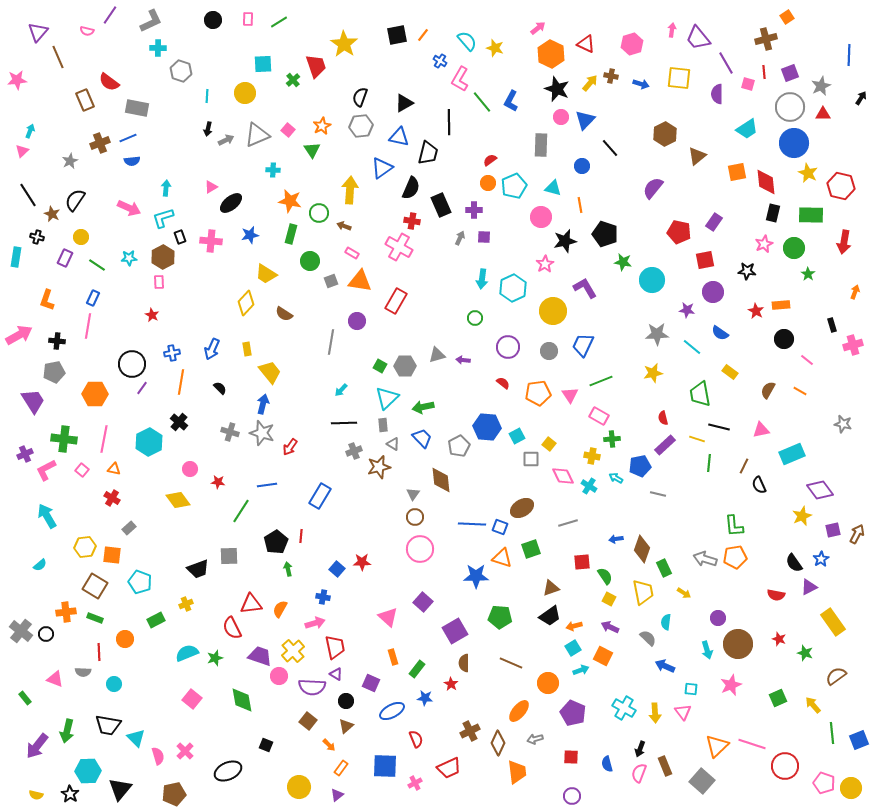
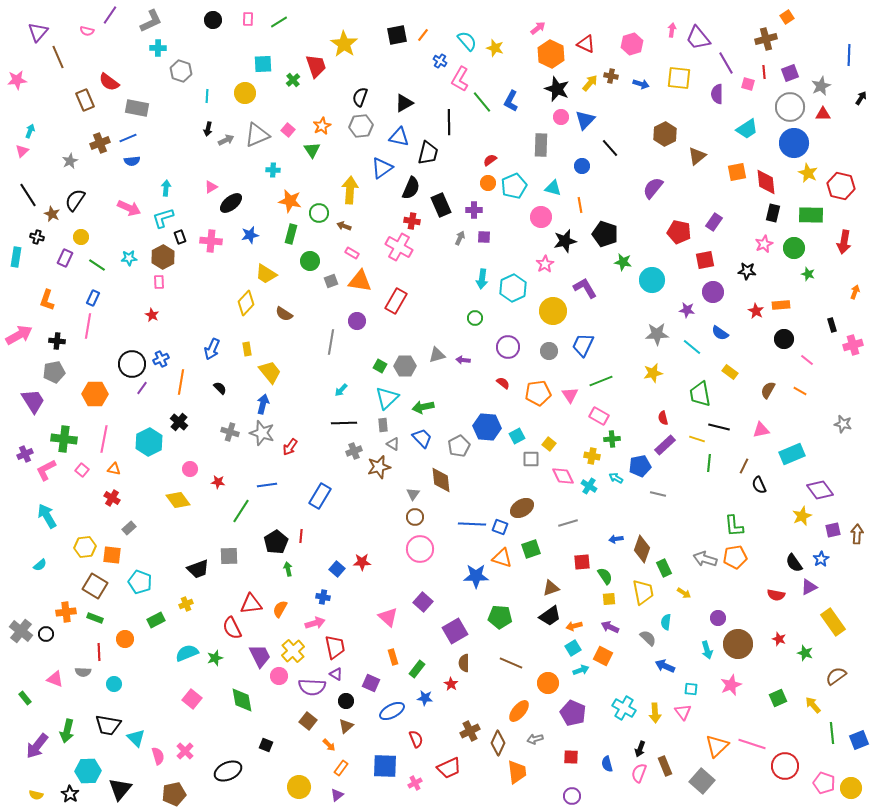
green star at (808, 274): rotated 16 degrees counterclockwise
blue cross at (172, 353): moved 11 px left, 6 px down; rotated 14 degrees counterclockwise
brown arrow at (857, 534): rotated 24 degrees counterclockwise
yellow square at (609, 599): rotated 32 degrees counterclockwise
purple trapezoid at (260, 656): rotated 45 degrees clockwise
